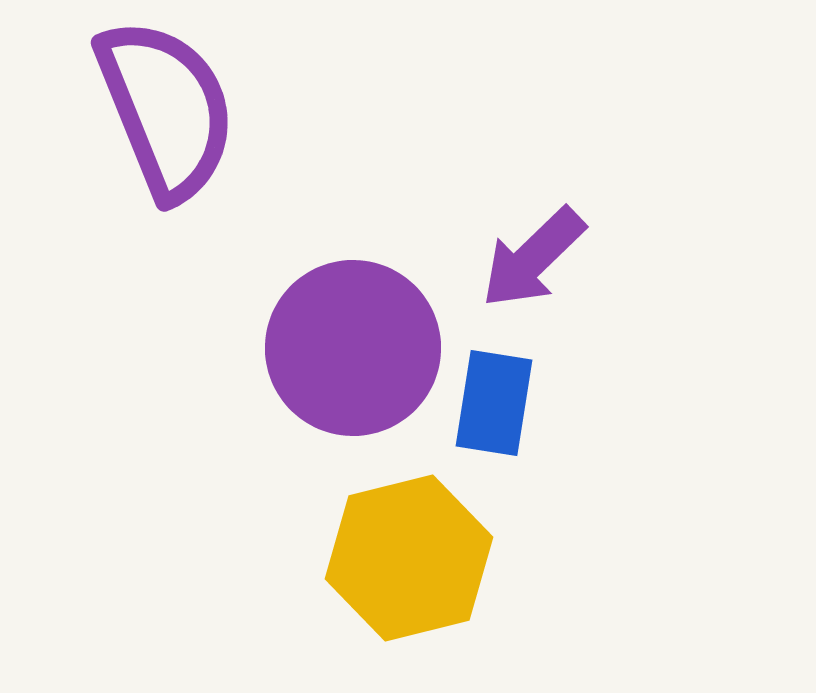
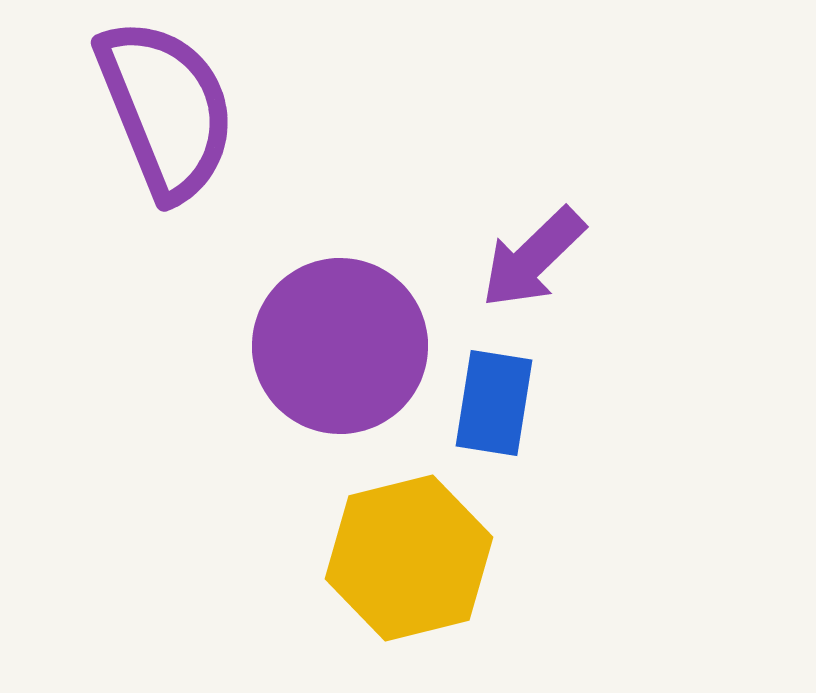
purple circle: moved 13 px left, 2 px up
